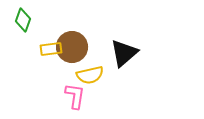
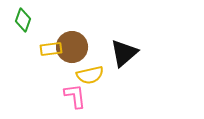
pink L-shape: rotated 16 degrees counterclockwise
